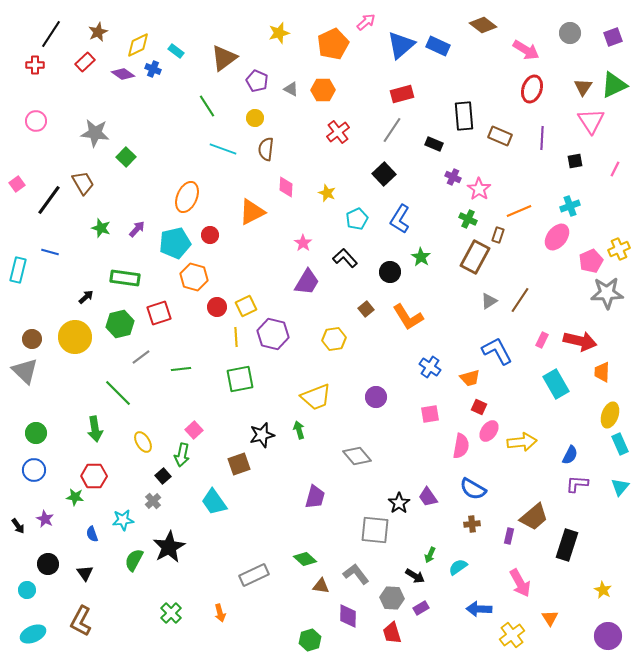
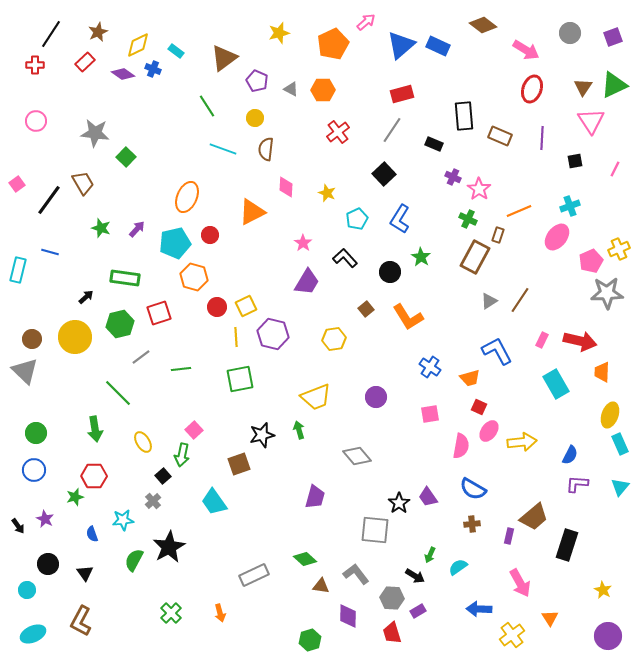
green star at (75, 497): rotated 24 degrees counterclockwise
purple rectangle at (421, 608): moved 3 px left, 3 px down
